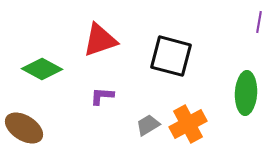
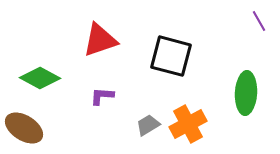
purple line: moved 1 px up; rotated 40 degrees counterclockwise
green diamond: moved 2 px left, 9 px down
